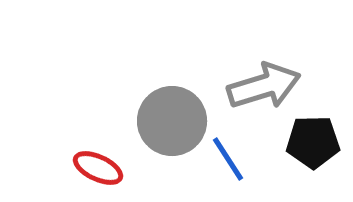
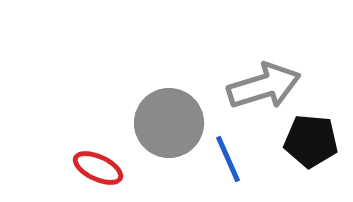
gray circle: moved 3 px left, 2 px down
black pentagon: moved 2 px left, 1 px up; rotated 6 degrees clockwise
blue line: rotated 9 degrees clockwise
